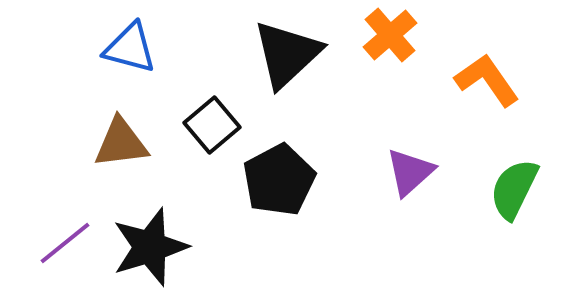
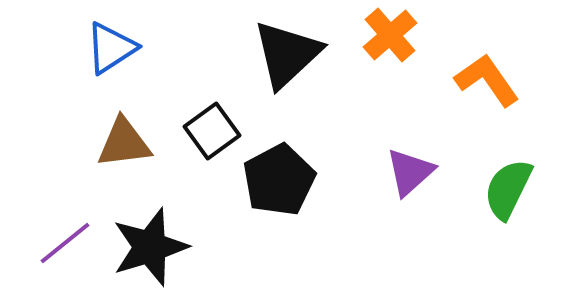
blue triangle: moved 19 px left; rotated 48 degrees counterclockwise
black square: moved 6 px down; rotated 4 degrees clockwise
brown triangle: moved 3 px right
green semicircle: moved 6 px left
